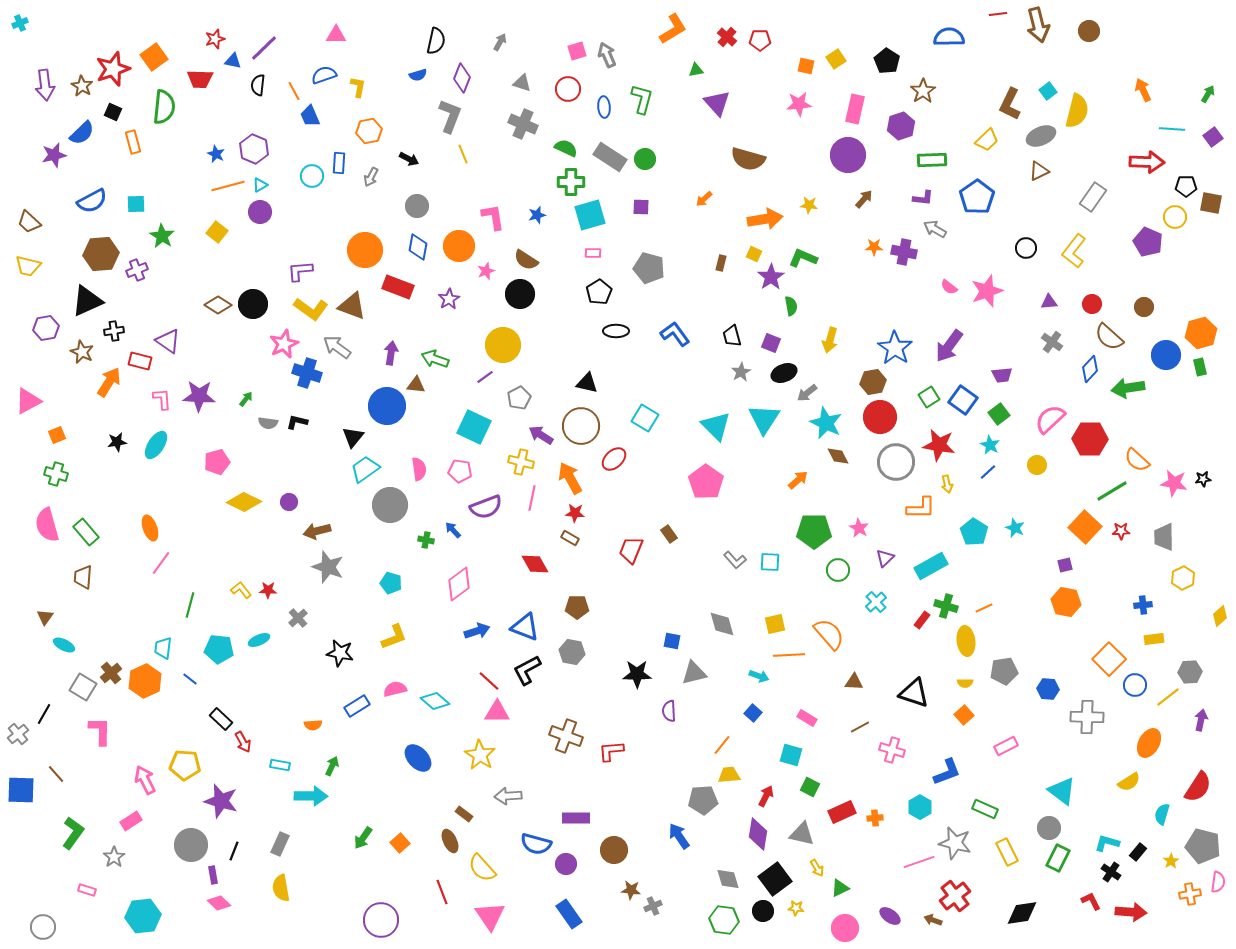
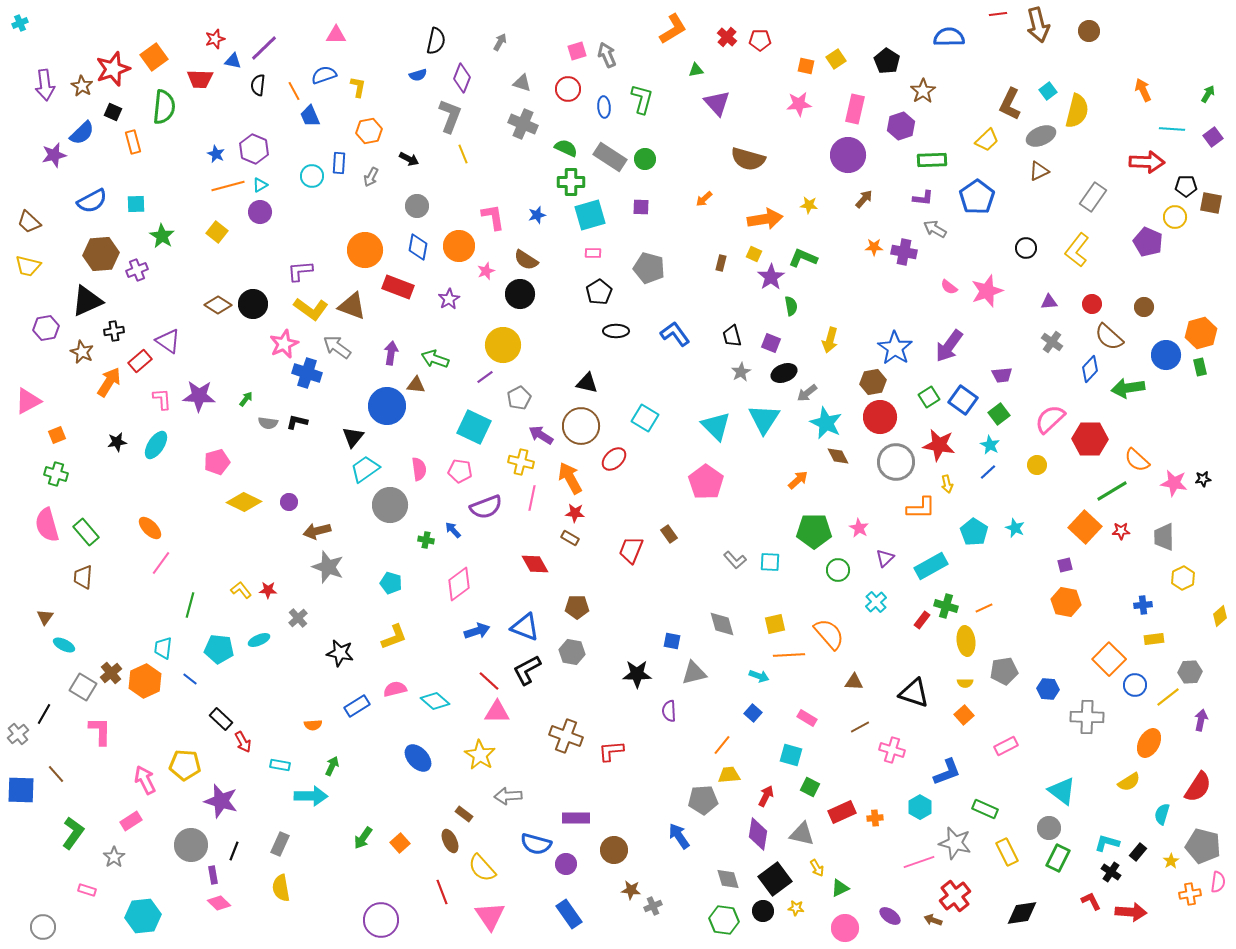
yellow L-shape at (1074, 251): moved 3 px right, 1 px up
red rectangle at (140, 361): rotated 55 degrees counterclockwise
orange ellipse at (150, 528): rotated 25 degrees counterclockwise
